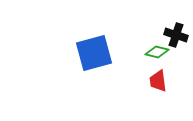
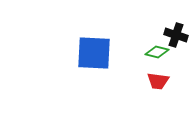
blue square: rotated 18 degrees clockwise
red trapezoid: rotated 75 degrees counterclockwise
